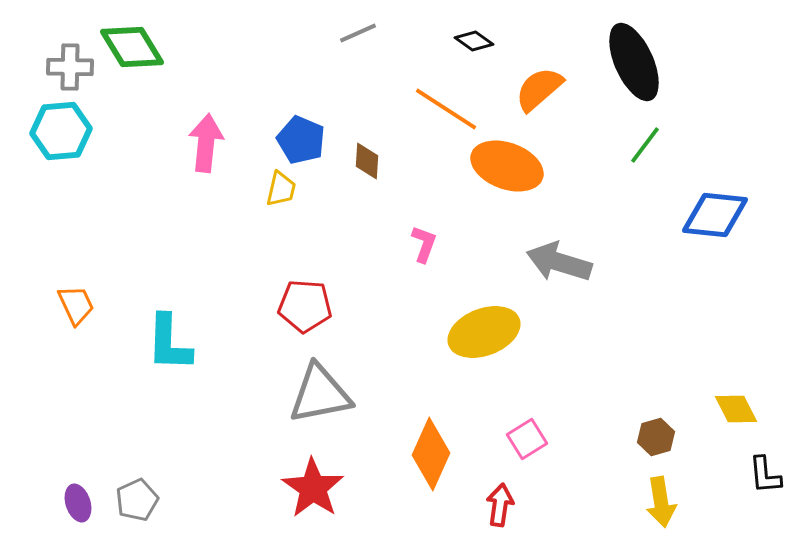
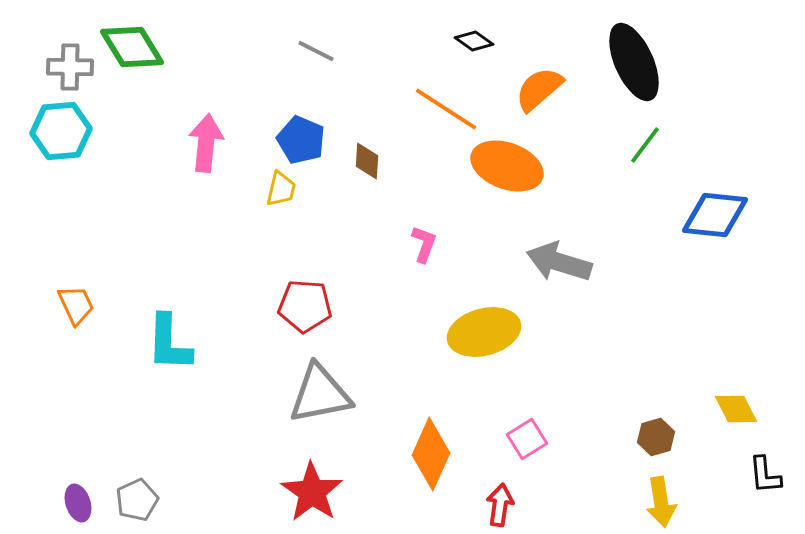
gray line: moved 42 px left, 18 px down; rotated 51 degrees clockwise
yellow ellipse: rotated 6 degrees clockwise
red star: moved 1 px left, 4 px down
